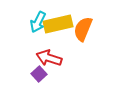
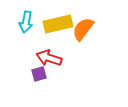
cyan arrow: moved 12 px left; rotated 15 degrees counterclockwise
orange semicircle: rotated 15 degrees clockwise
purple square: rotated 28 degrees clockwise
